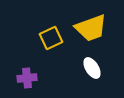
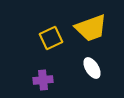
purple cross: moved 16 px right, 2 px down
